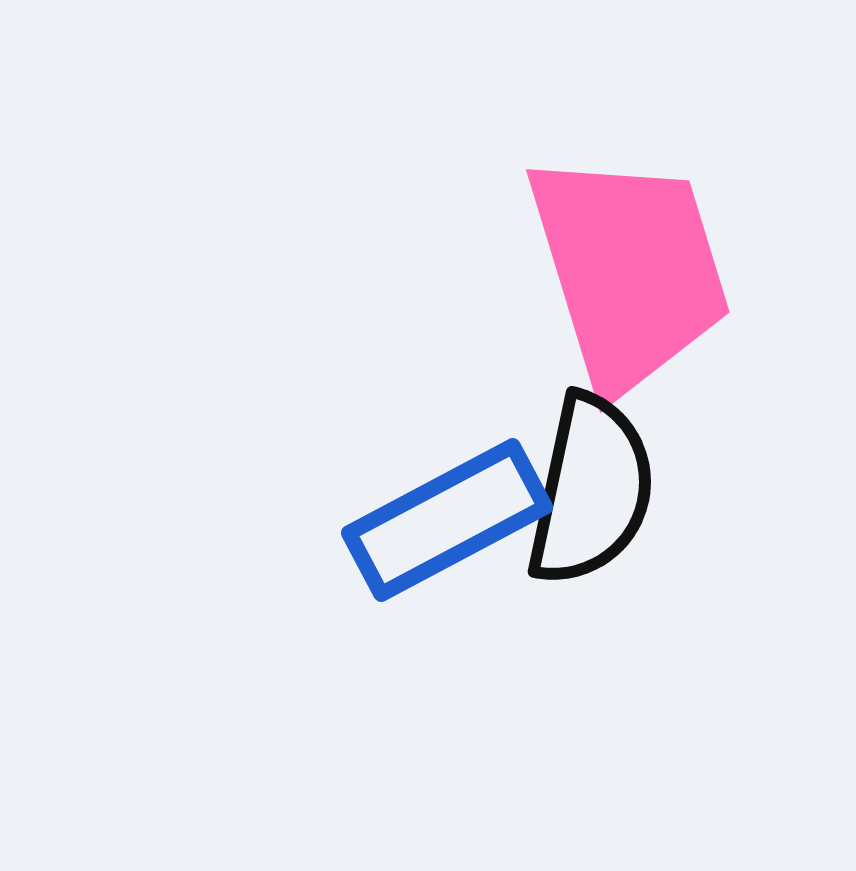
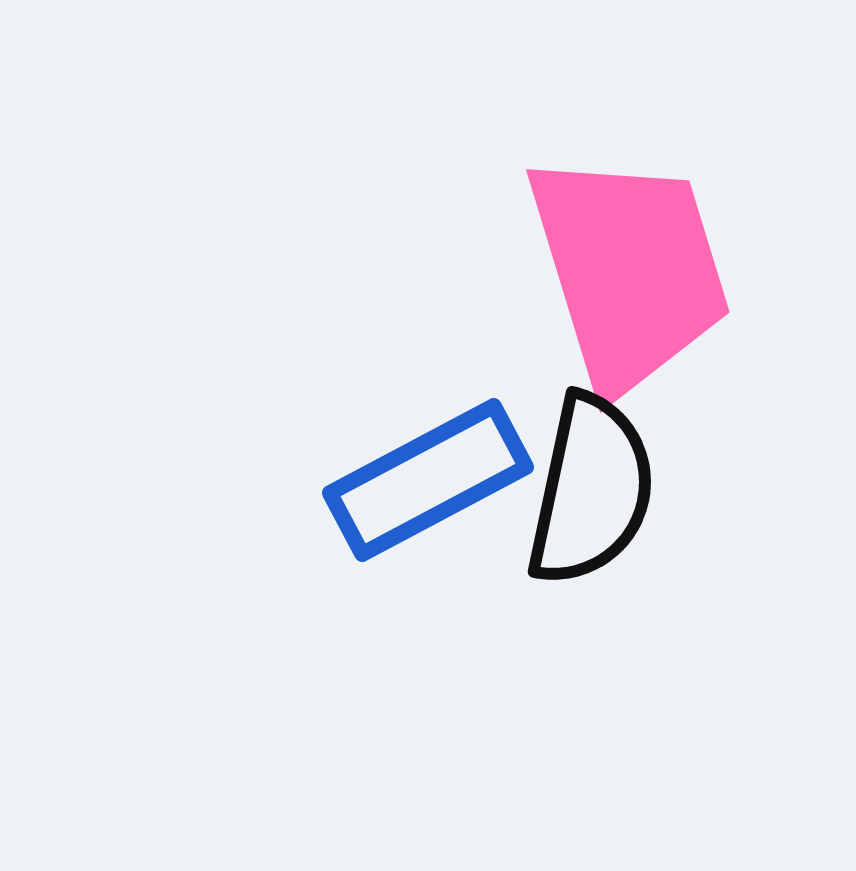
blue rectangle: moved 19 px left, 40 px up
